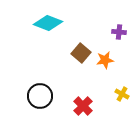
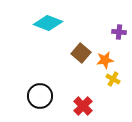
yellow cross: moved 9 px left, 15 px up
